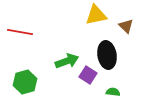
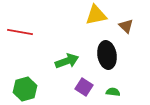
purple square: moved 4 px left, 12 px down
green hexagon: moved 7 px down
